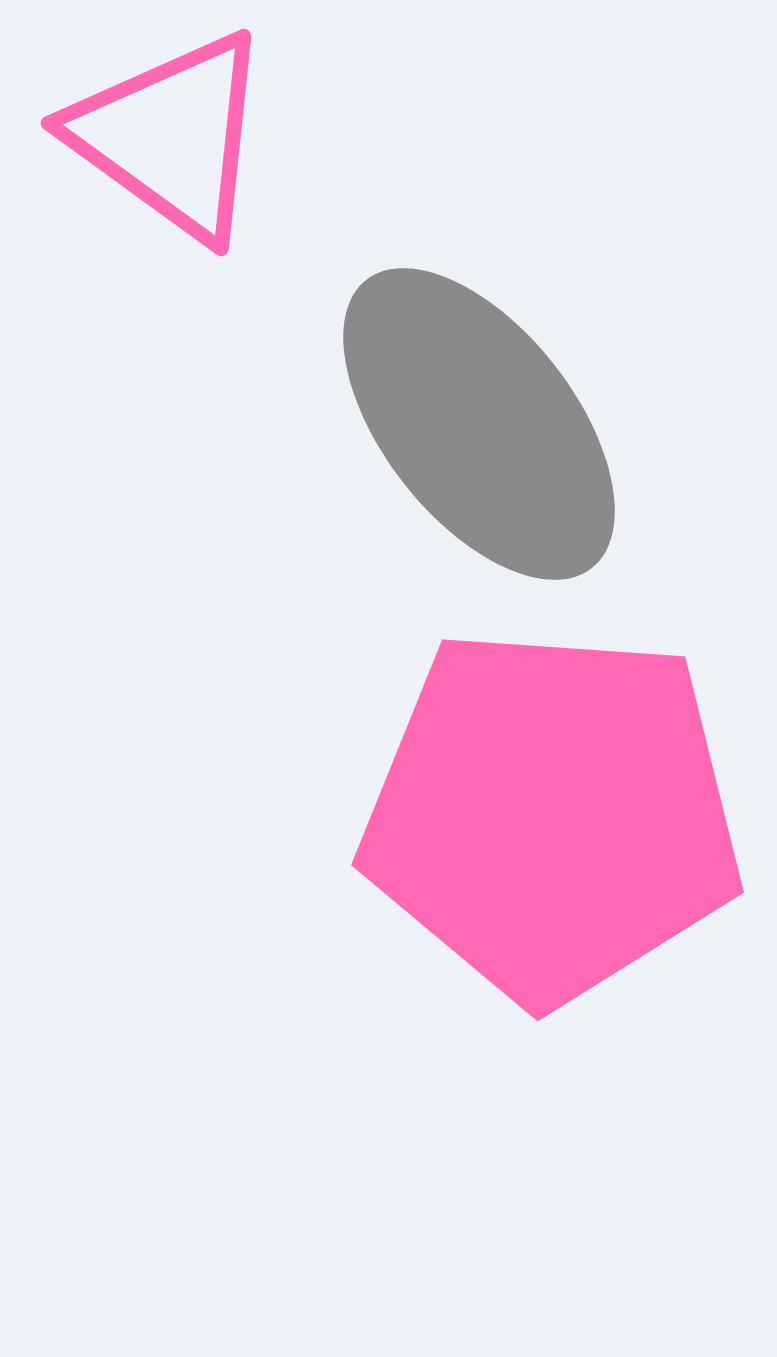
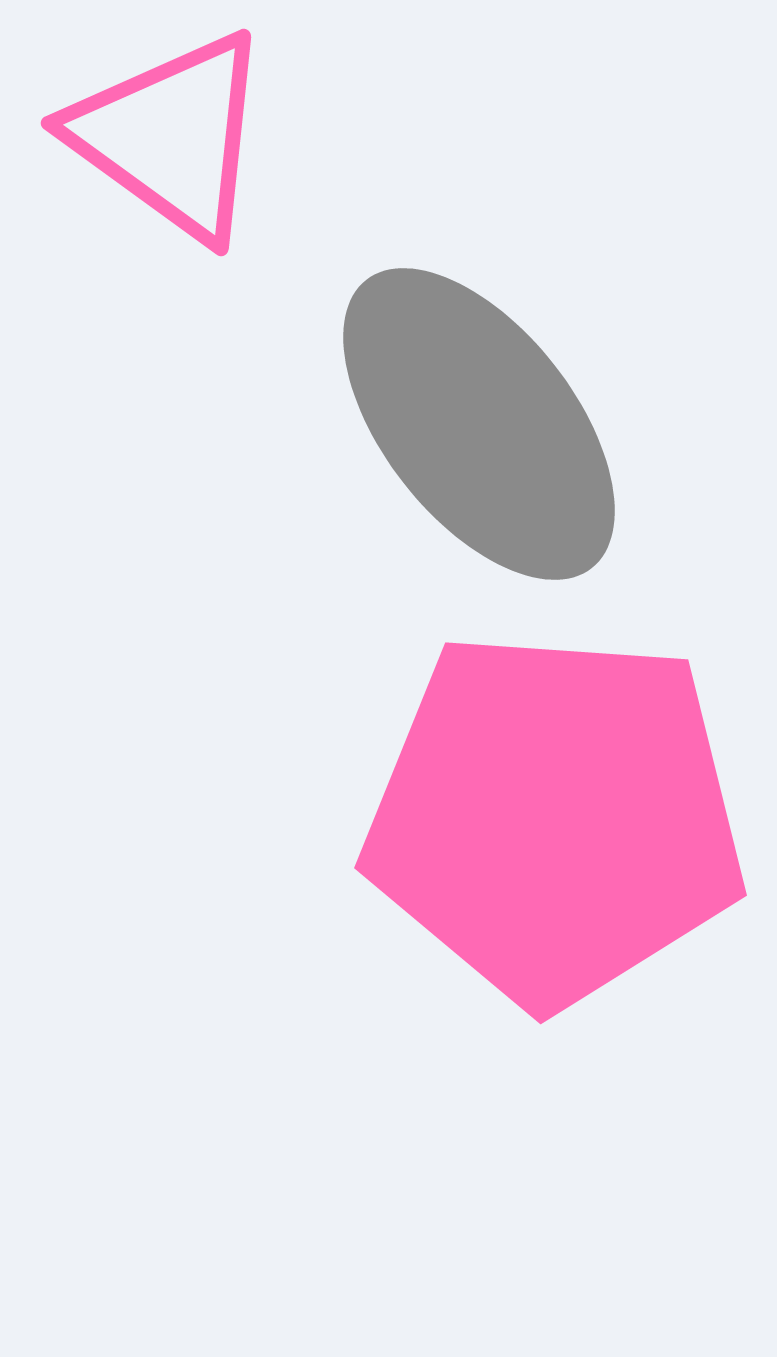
pink pentagon: moved 3 px right, 3 px down
